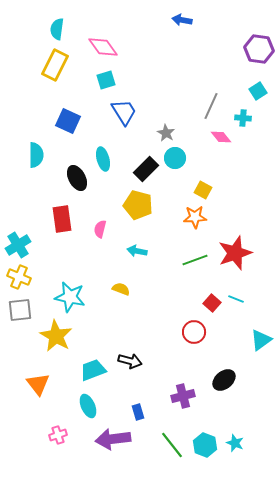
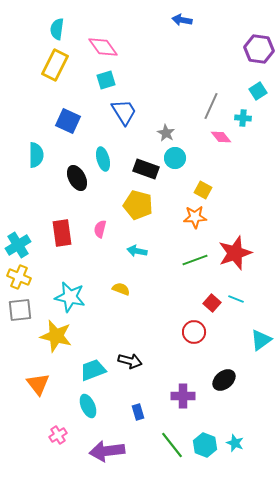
black rectangle at (146, 169): rotated 65 degrees clockwise
red rectangle at (62, 219): moved 14 px down
yellow star at (56, 336): rotated 16 degrees counterclockwise
purple cross at (183, 396): rotated 15 degrees clockwise
pink cross at (58, 435): rotated 12 degrees counterclockwise
purple arrow at (113, 439): moved 6 px left, 12 px down
